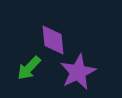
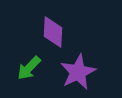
purple diamond: moved 8 px up; rotated 8 degrees clockwise
